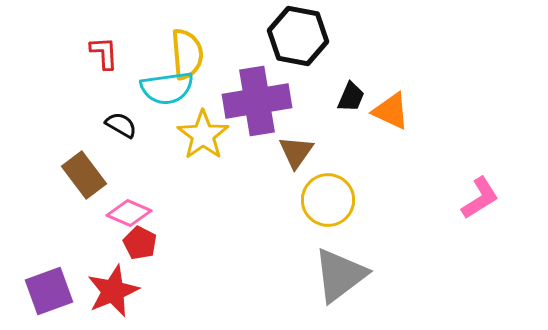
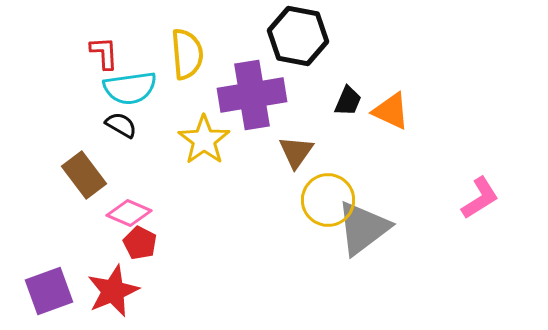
cyan semicircle: moved 37 px left
black trapezoid: moved 3 px left, 4 px down
purple cross: moved 5 px left, 6 px up
yellow star: moved 1 px right, 5 px down
gray triangle: moved 23 px right, 47 px up
